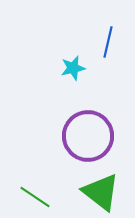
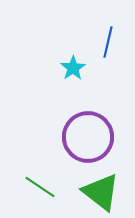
cyan star: rotated 20 degrees counterclockwise
purple circle: moved 1 px down
green line: moved 5 px right, 10 px up
